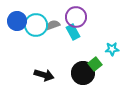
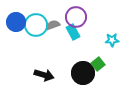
blue circle: moved 1 px left, 1 px down
cyan star: moved 9 px up
green square: moved 3 px right
